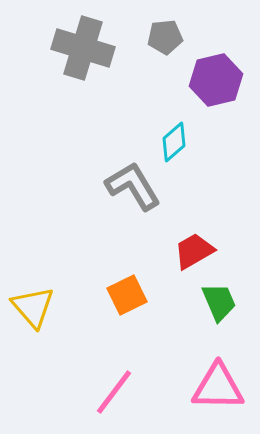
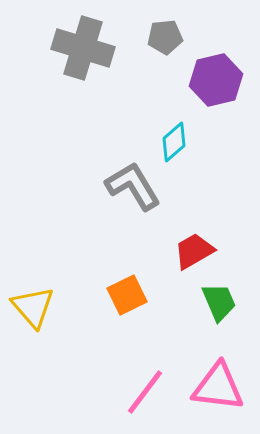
pink triangle: rotated 6 degrees clockwise
pink line: moved 31 px right
